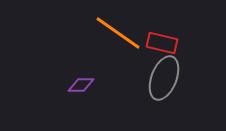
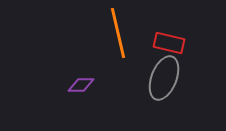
orange line: rotated 42 degrees clockwise
red rectangle: moved 7 px right
